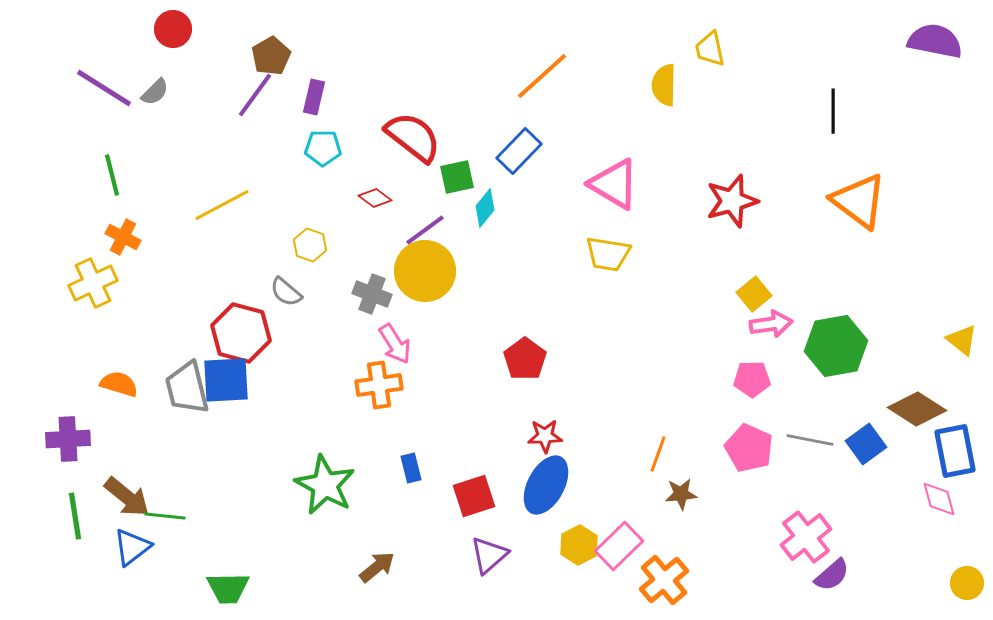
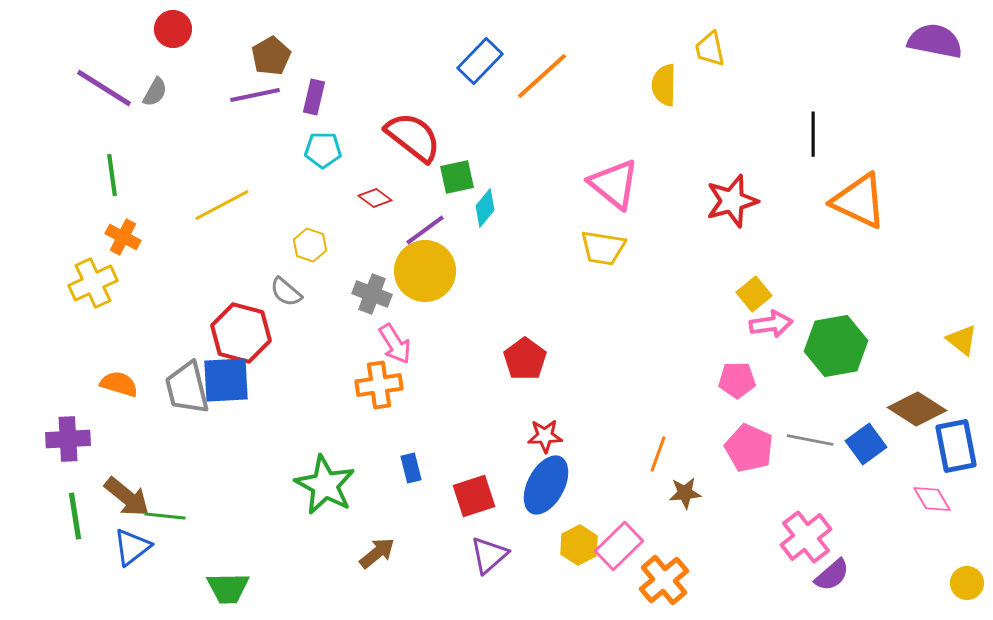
gray semicircle at (155, 92): rotated 16 degrees counterclockwise
purple line at (255, 95): rotated 42 degrees clockwise
black line at (833, 111): moved 20 px left, 23 px down
cyan pentagon at (323, 148): moved 2 px down
blue rectangle at (519, 151): moved 39 px left, 90 px up
green line at (112, 175): rotated 6 degrees clockwise
pink triangle at (614, 184): rotated 8 degrees clockwise
orange triangle at (859, 201): rotated 12 degrees counterclockwise
yellow trapezoid at (608, 254): moved 5 px left, 6 px up
pink pentagon at (752, 379): moved 15 px left, 1 px down
blue rectangle at (955, 451): moved 1 px right, 5 px up
brown star at (681, 494): moved 4 px right, 1 px up
pink diamond at (939, 499): moved 7 px left; rotated 15 degrees counterclockwise
brown arrow at (377, 567): moved 14 px up
